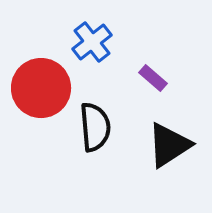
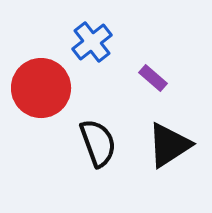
black semicircle: moved 3 px right, 16 px down; rotated 15 degrees counterclockwise
